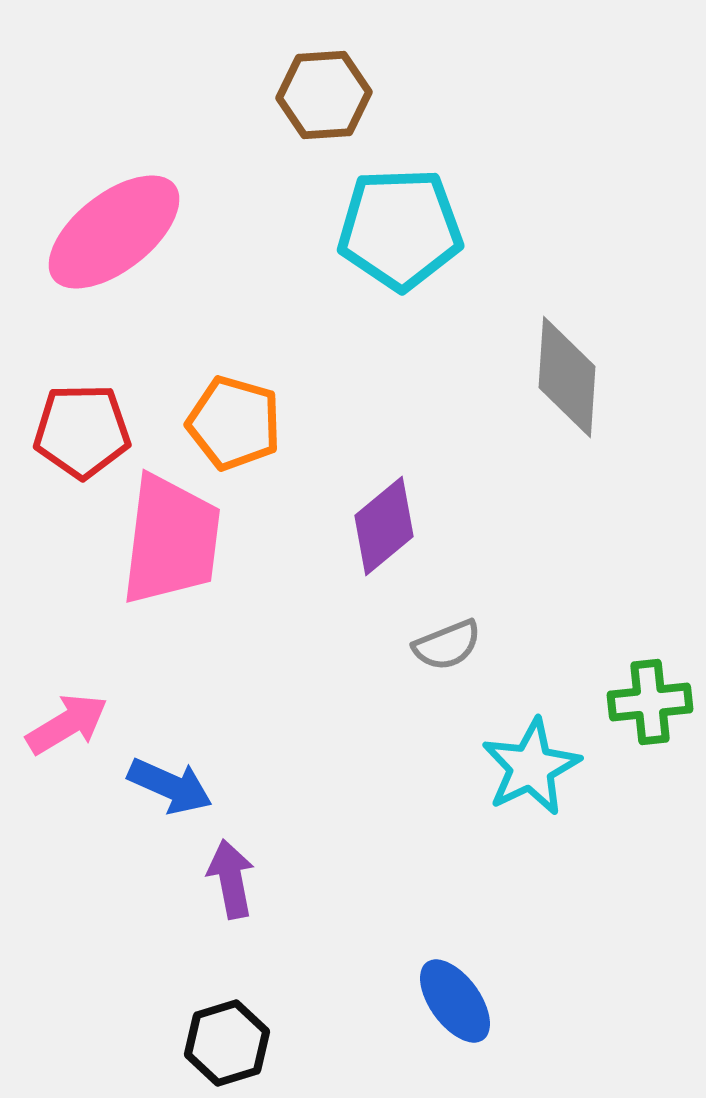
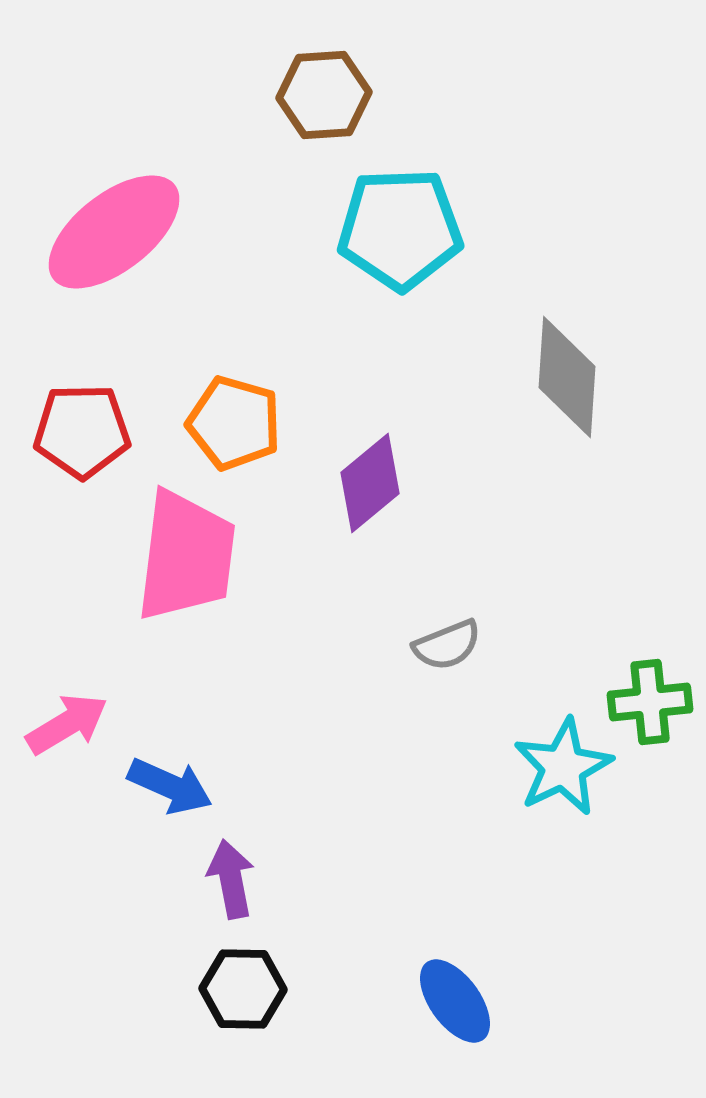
purple diamond: moved 14 px left, 43 px up
pink trapezoid: moved 15 px right, 16 px down
cyan star: moved 32 px right
black hexagon: moved 16 px right, 54 px up; rotated 18 degrees clockwise
